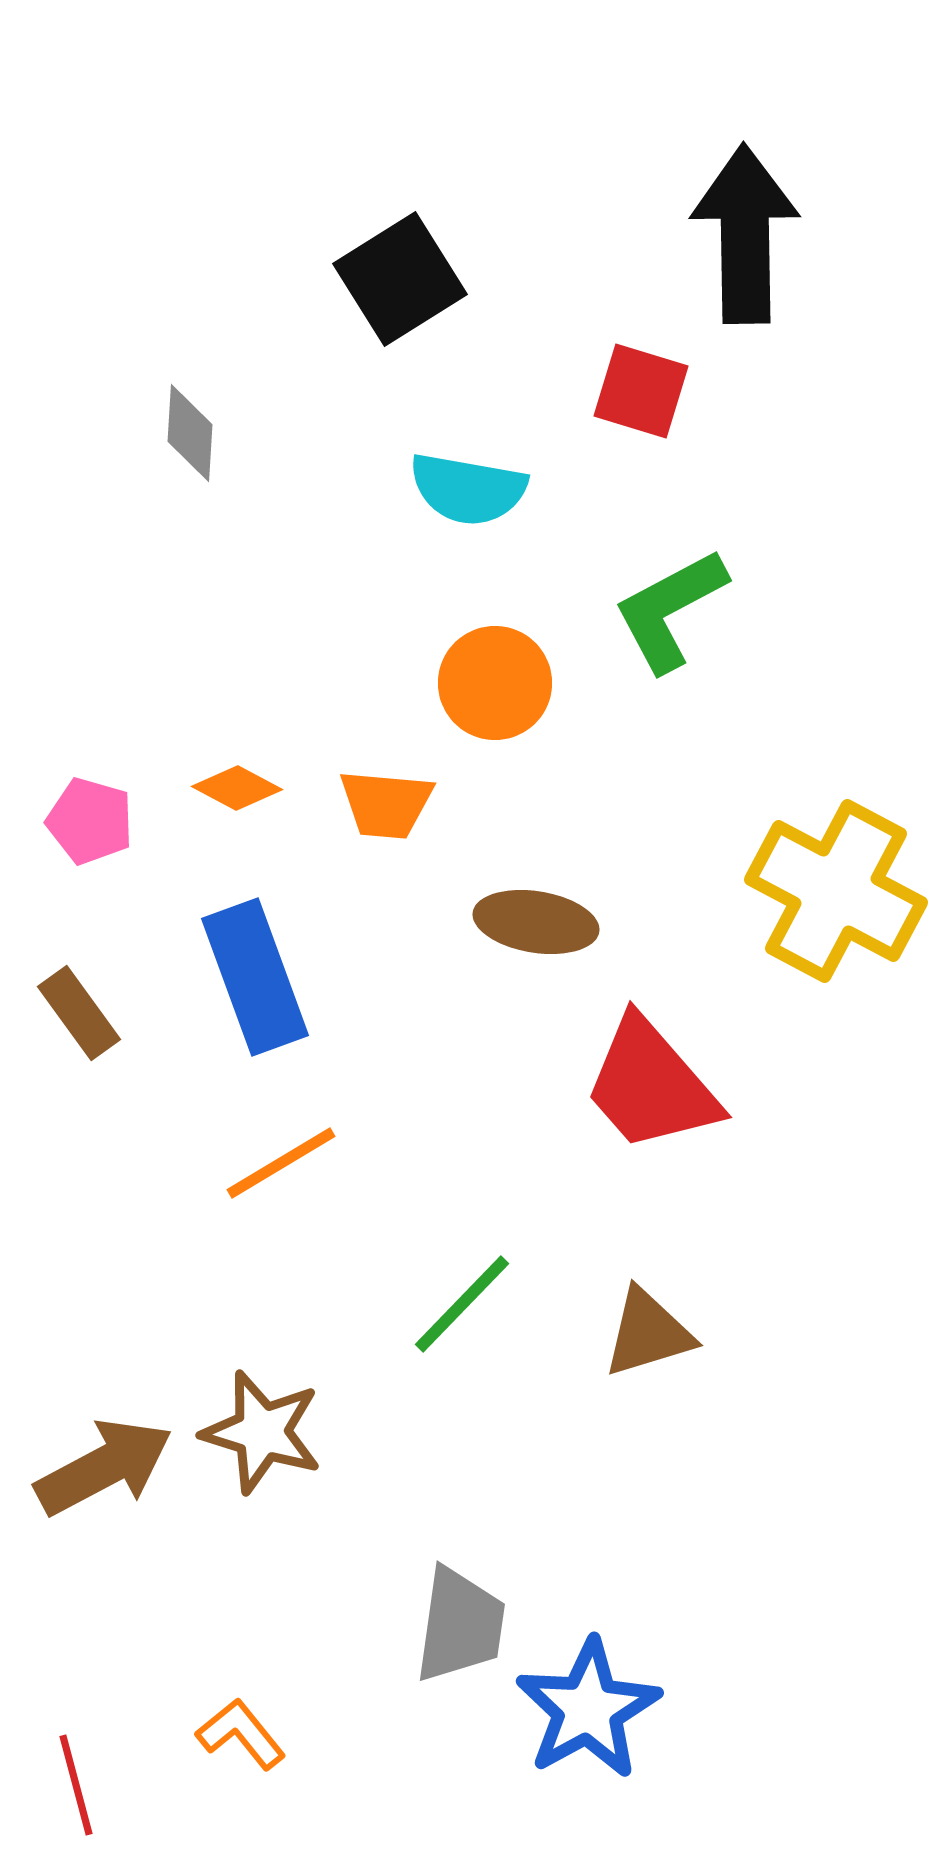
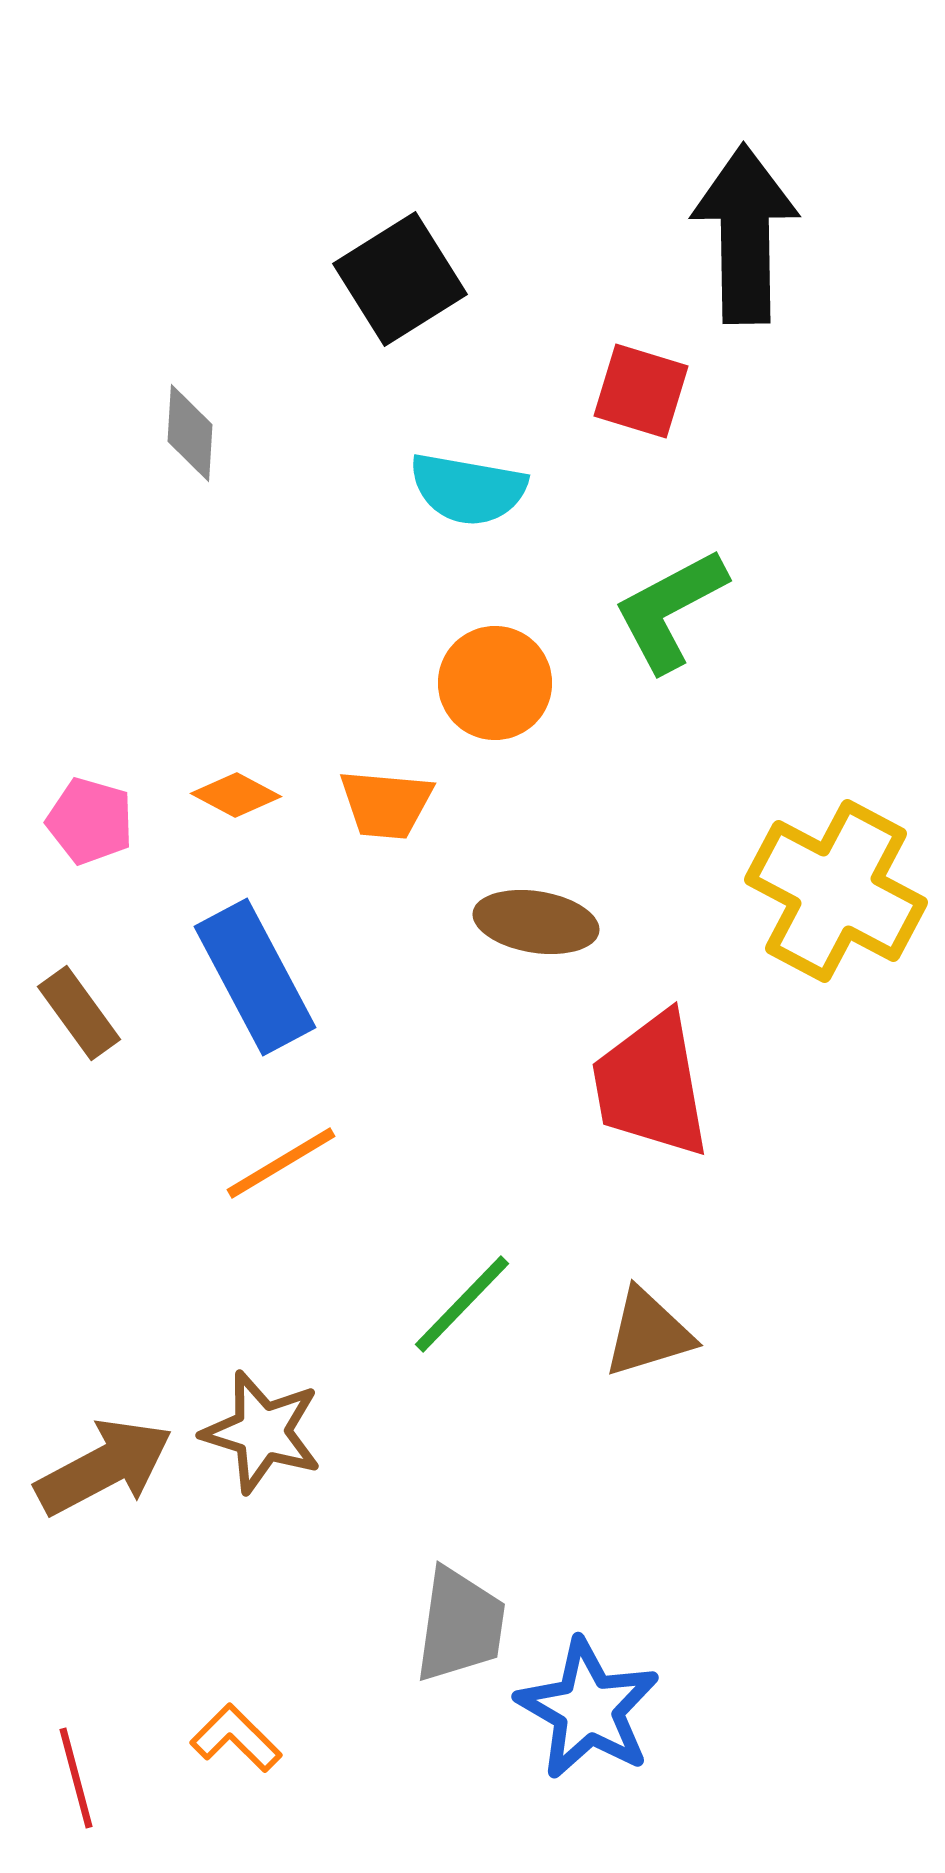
orange diamond: moved 1 px left, 7 px down
blue rectangle: rotated 8 degrees counterclockwise
red trapezoid: rotated 31 degrees clockwise
blue star: rotated 13 degrees counterclockwise
orange L-shape: moved 5 px left, 4 px down; rotated 6 degrees counterclockwise
red line: moved 7 px up
